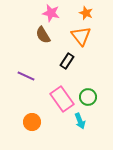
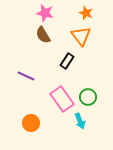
pink star: moved 6 px left
orange circle: moved 1 px left, 1 px down
